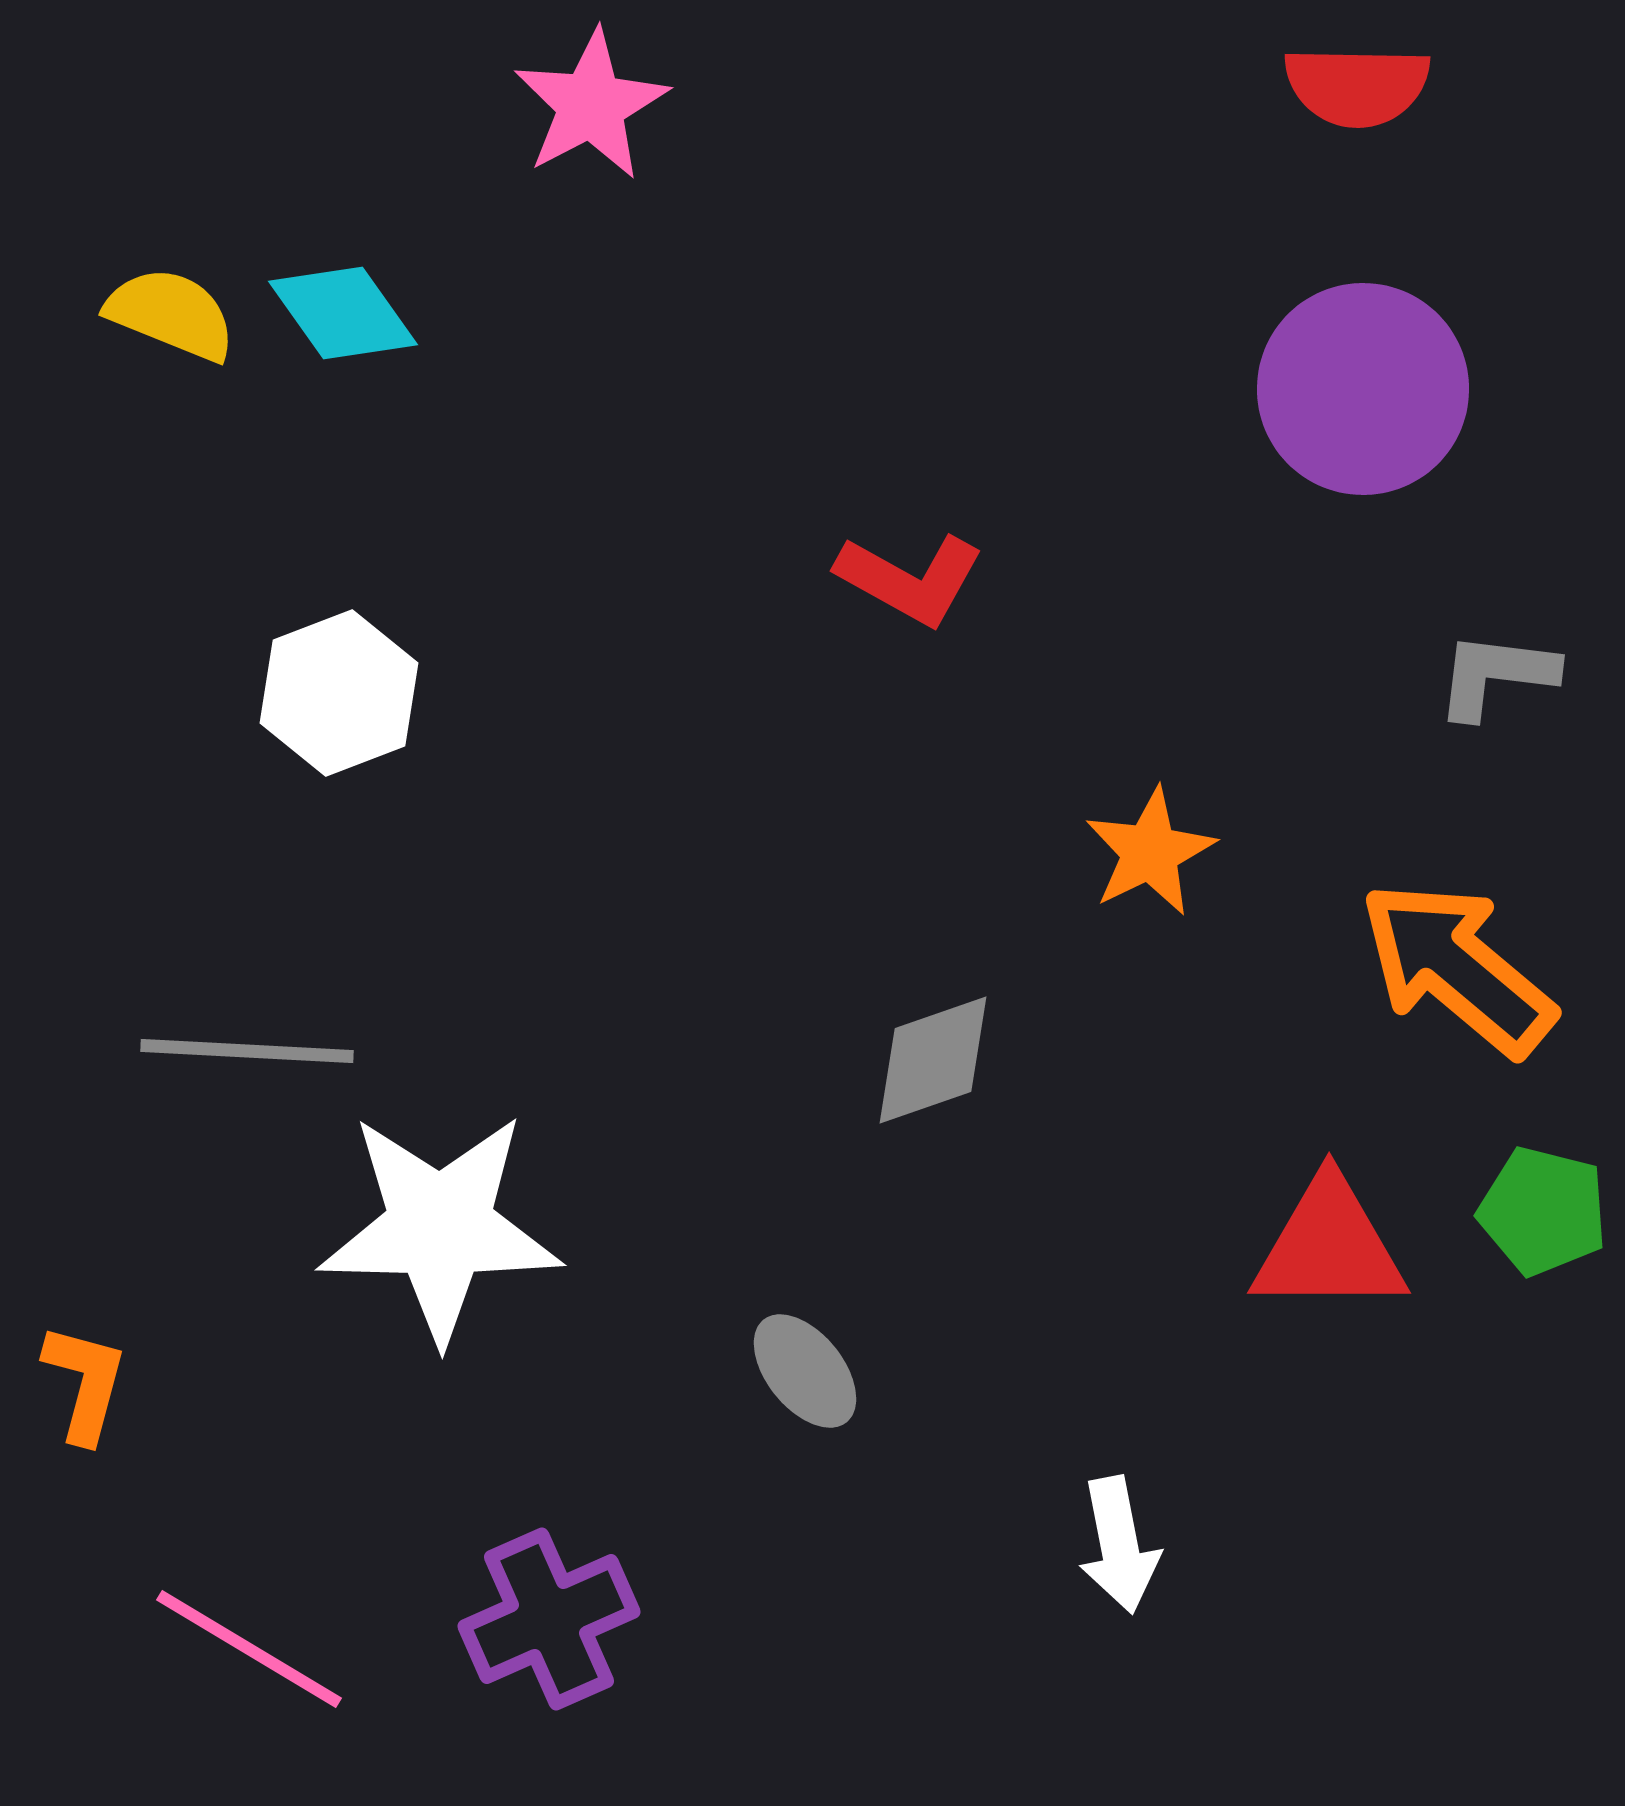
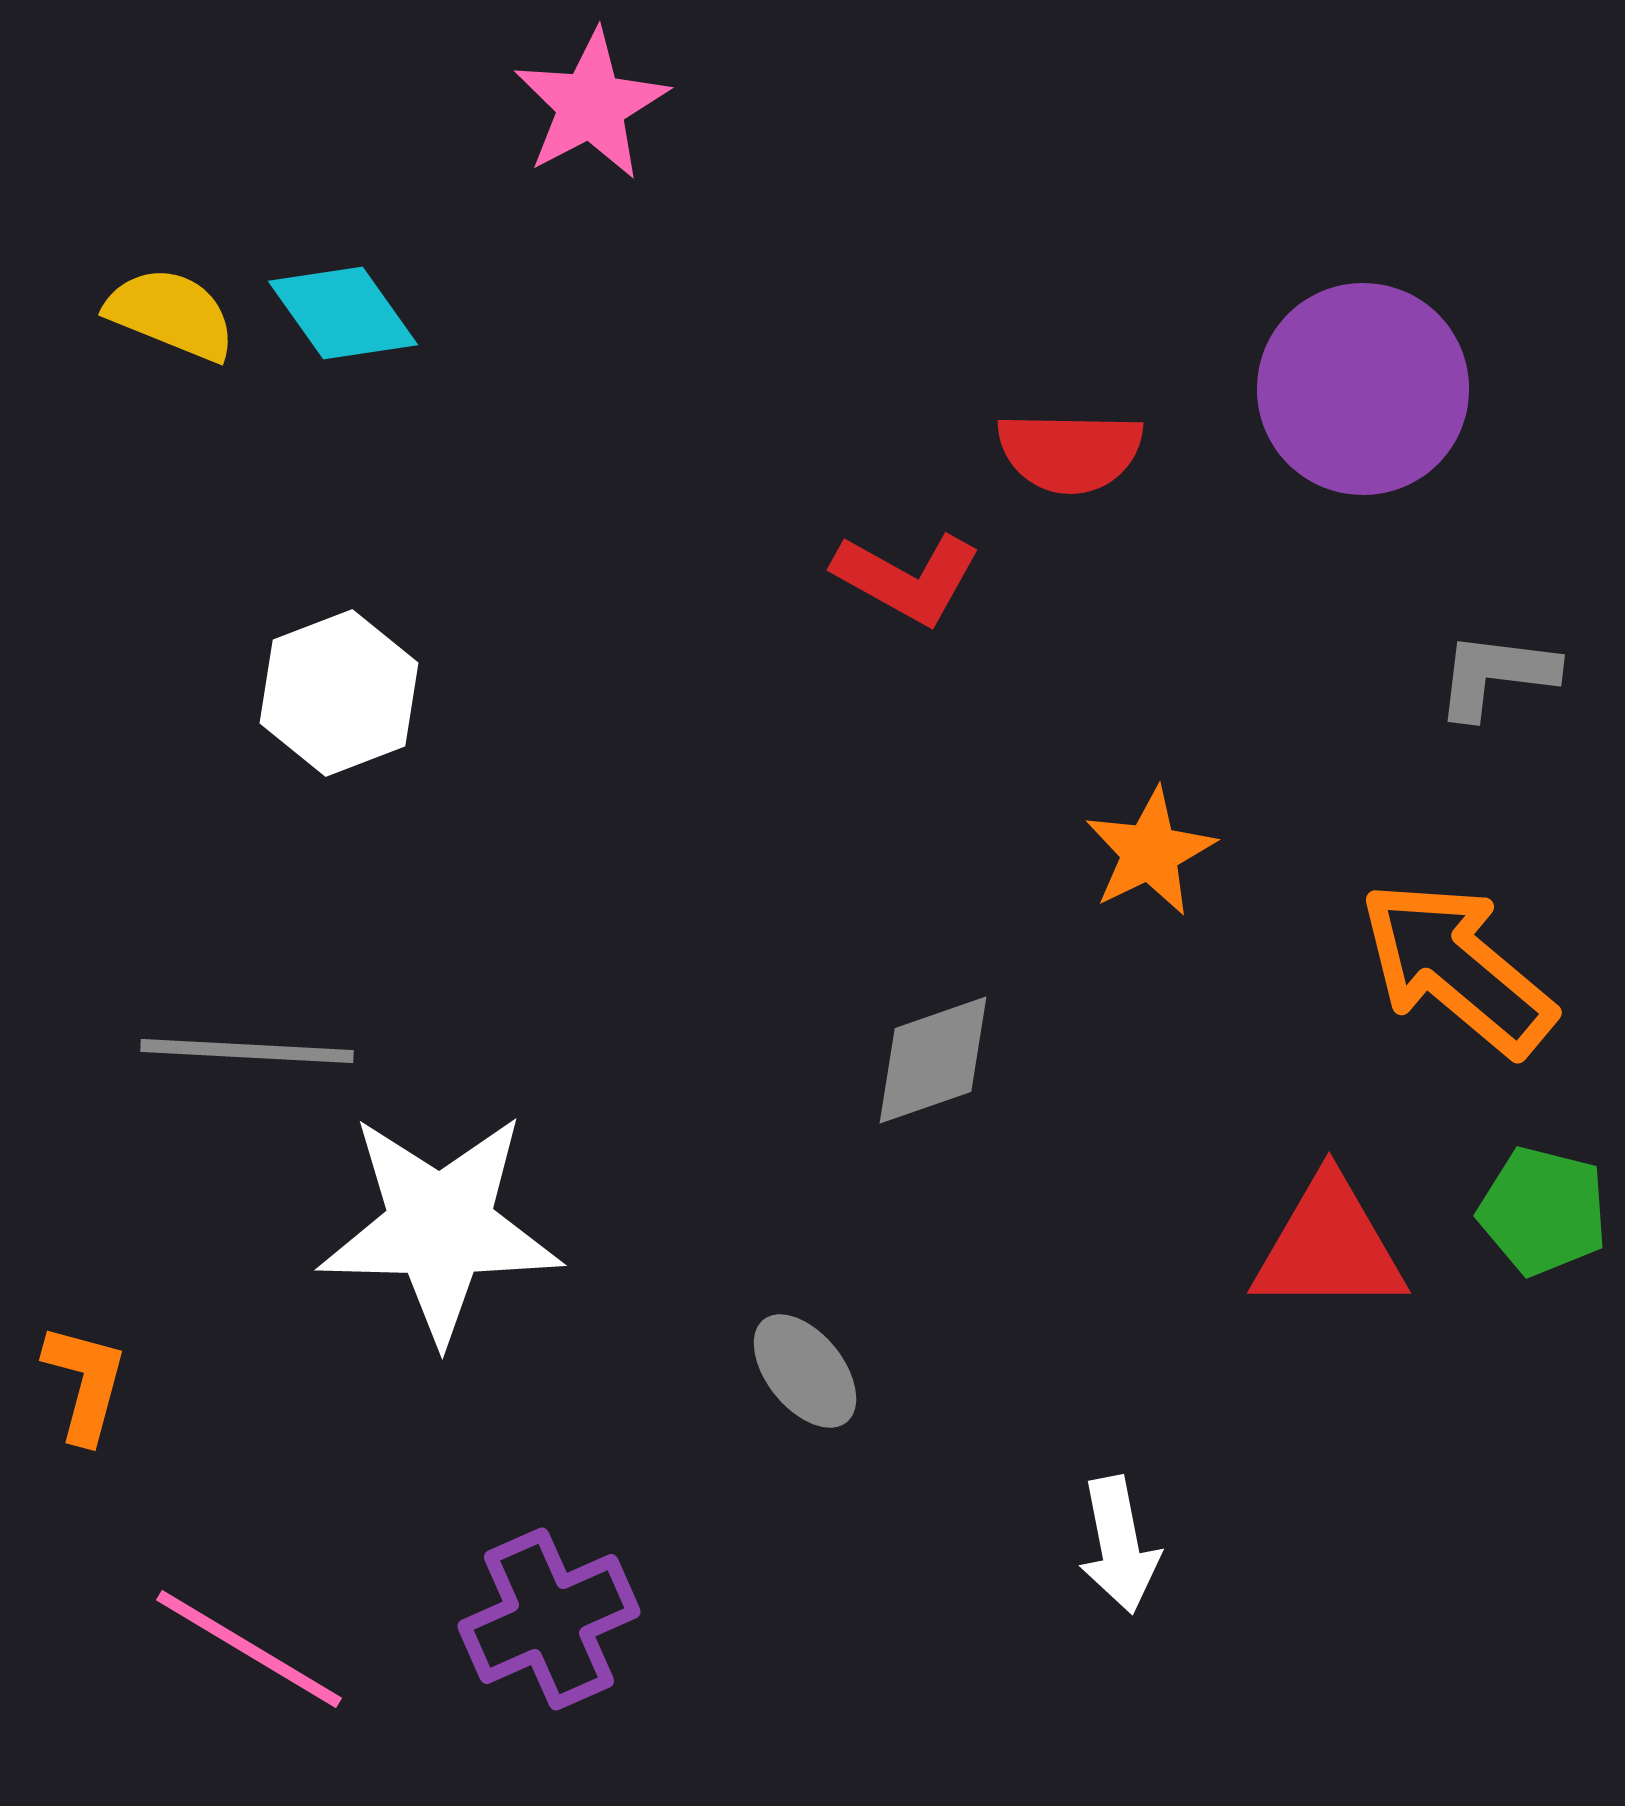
red semicircle: moved 287 px left, 366 px down
red L-shape: moved 3 px left, 1 px up
